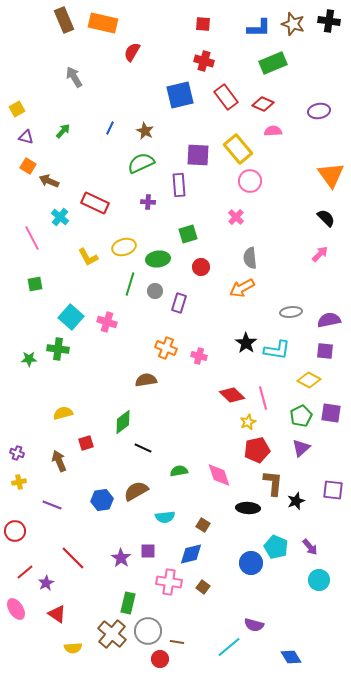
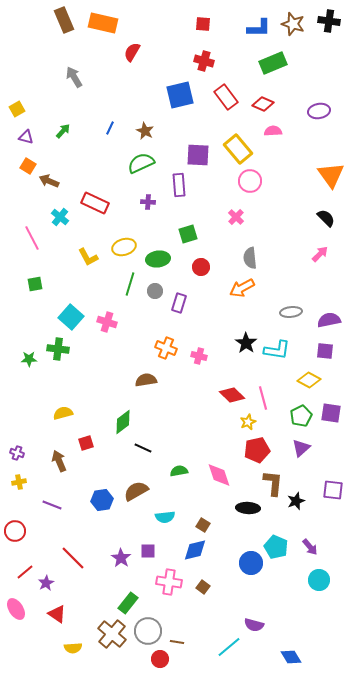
blue diamond at (191, 554): moved 4 px right, 4 px up
green rectangle at (128, 603): rotated 25 degrees clockwise
